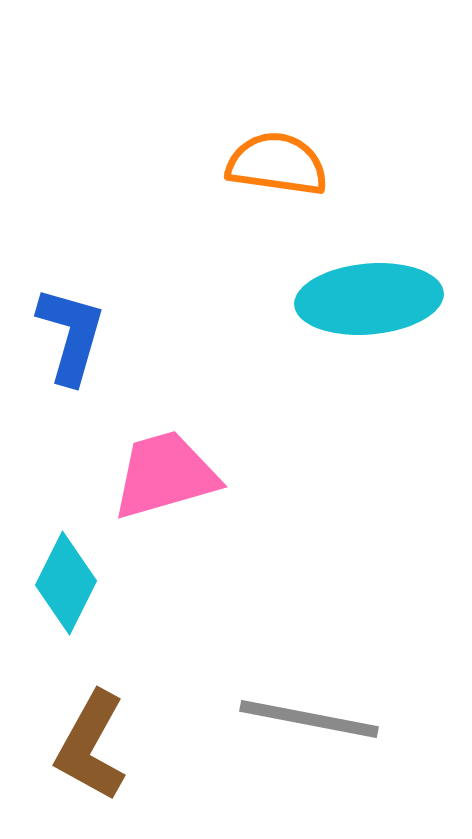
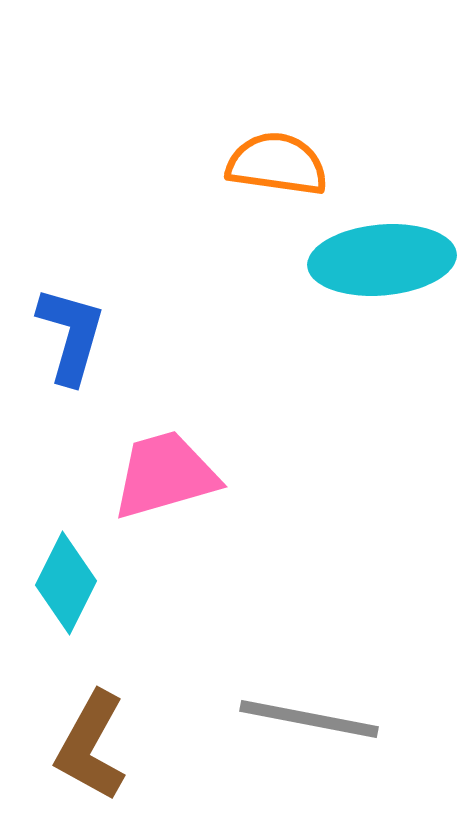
cyan ellipse: moved 13 px right, 39 px up
